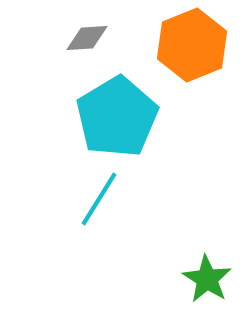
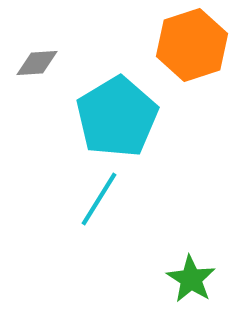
gray diamond: moved 50 px left, 25 px down
orange hexagon: rotated 4 degrees clockwise
green star: moved 16 px left
